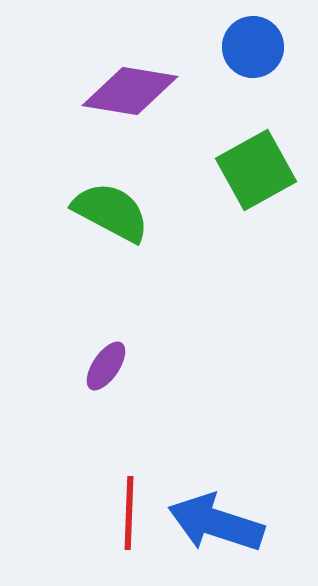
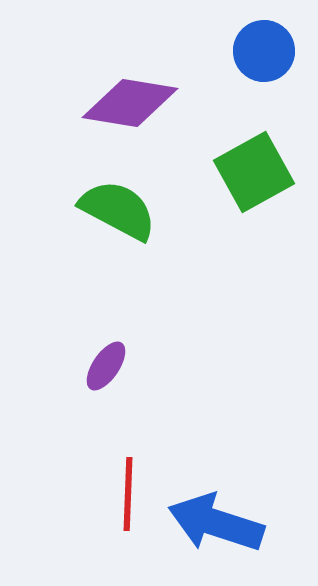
blue circle: moved 11 px right, 4 px down
purple diamond: moved 12 px down
green square: moved 2 px left, 2 px down
green semicircle: moved 7 px right, 2 px up
red line: moved 1 px left, 19 px up
